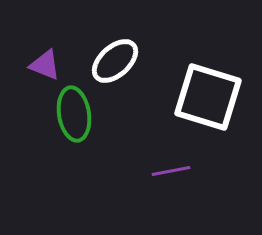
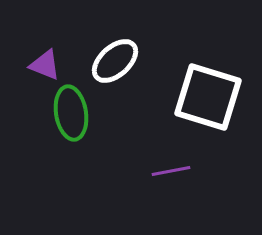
green ellipse: moved 3 px left, 1 px up
